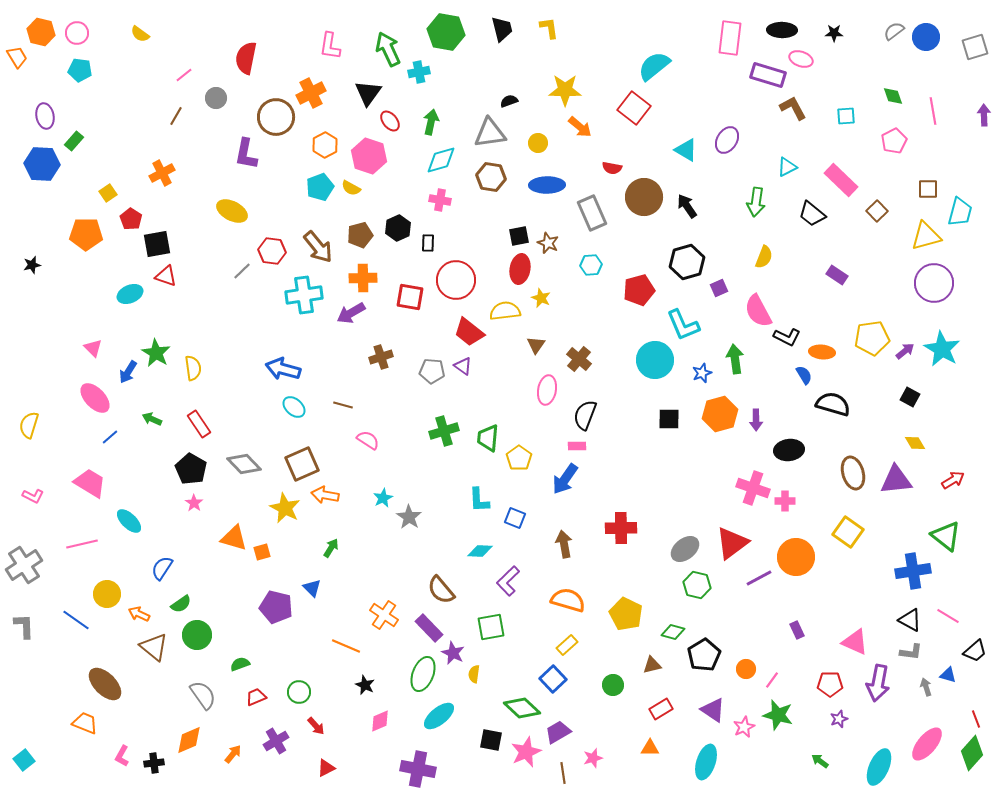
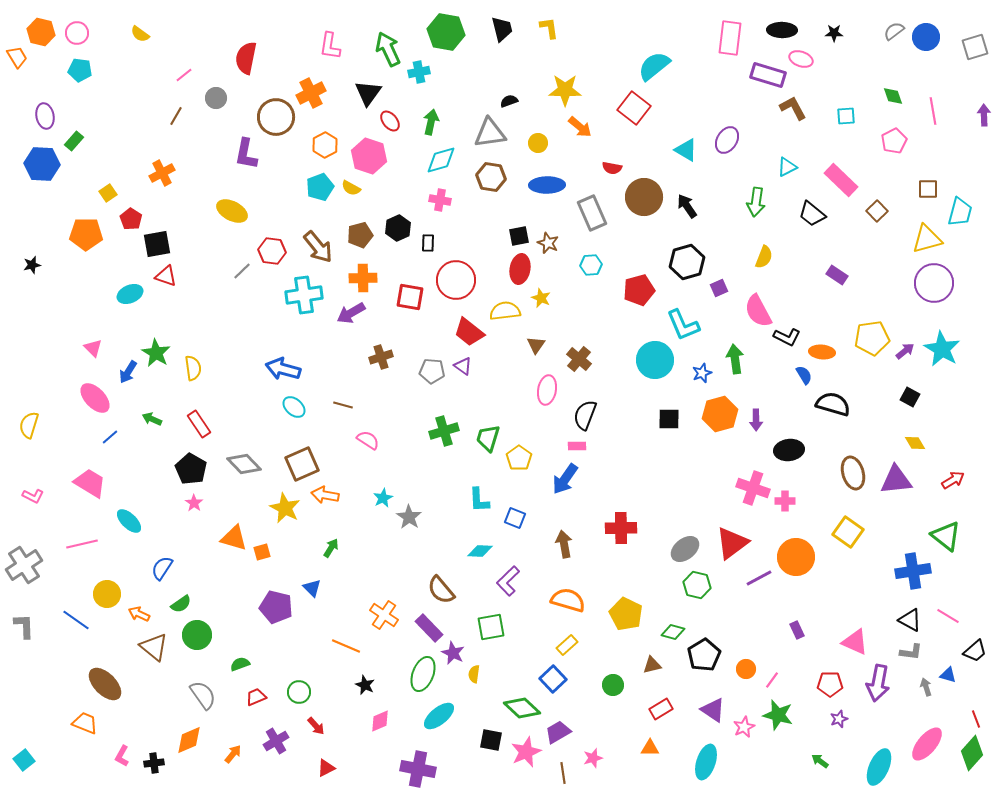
yellow triangle at (926, 236): moved 1 px right, 3 px down
green trapezoid at (488, 438): rotated 12 degrees clockwise
